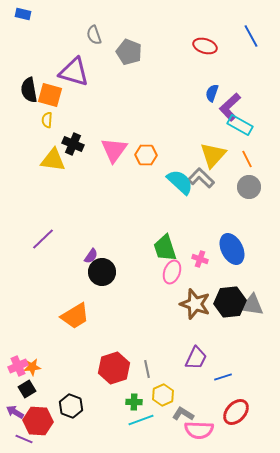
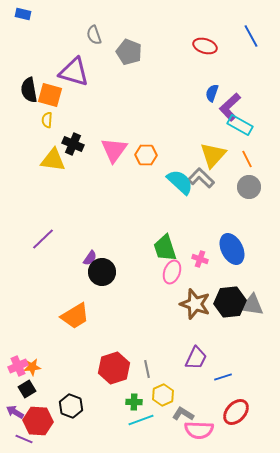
purple semicircle at (91, 256): moved 1 px left, 2 px down
